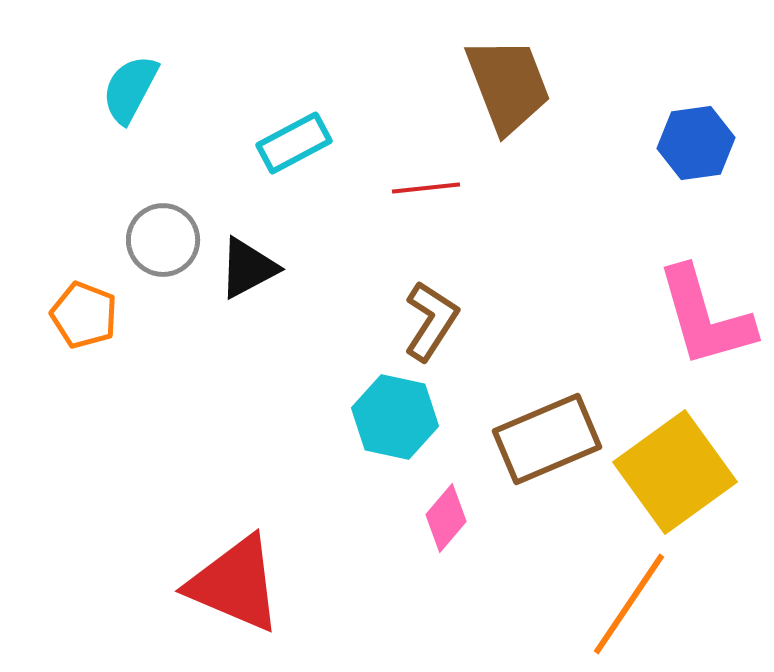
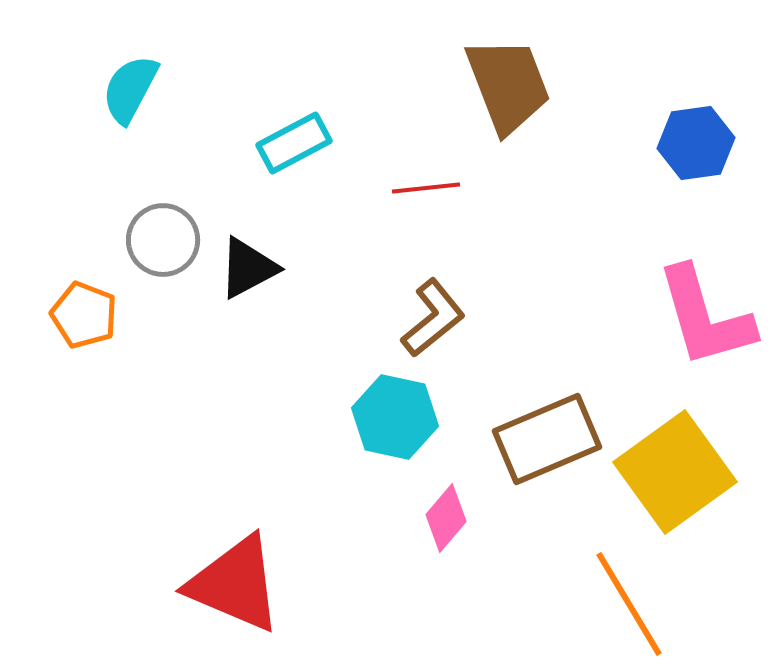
brown L-shape: moved 2 px right, 3 px up; rotated 18 degrees clockwise
orange line: rotated 65 degrees counterclockwise
